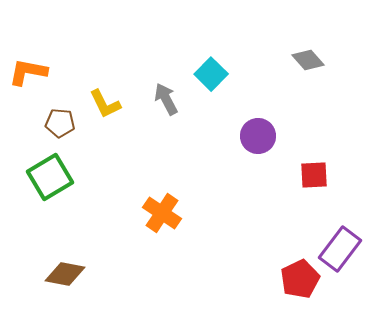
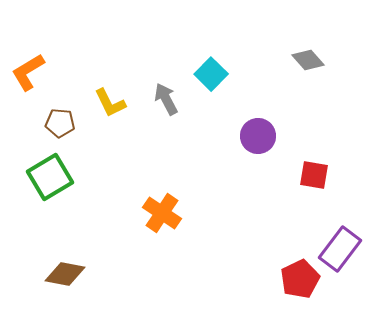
orange L-shape: rotated 42 degrees counterclockwise
yellow L-shape: moved 5 px right, 1 px up
red square: rotated 12 degrees clockwise
